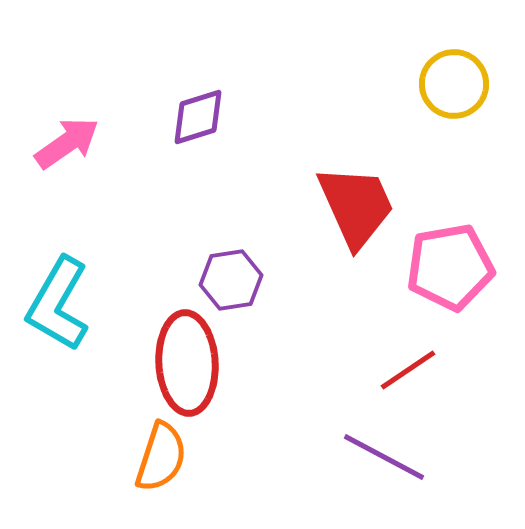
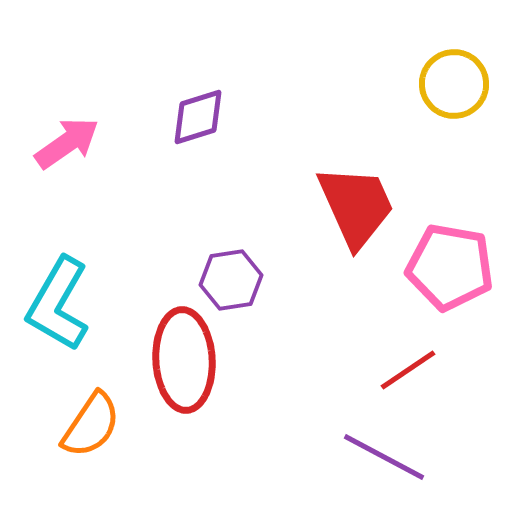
pink pentagon: rotated 20 degrees clockwise
red ellipse: moved 3 px left, 3 px up
orange semicircle: moved 70 px left, 32 px up; rotated 16 degrees clockwise
